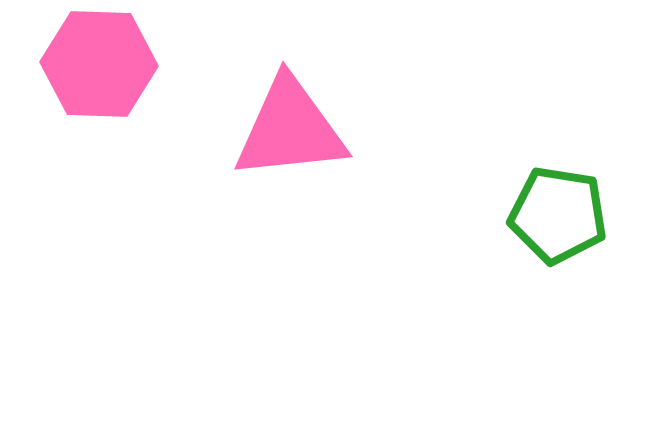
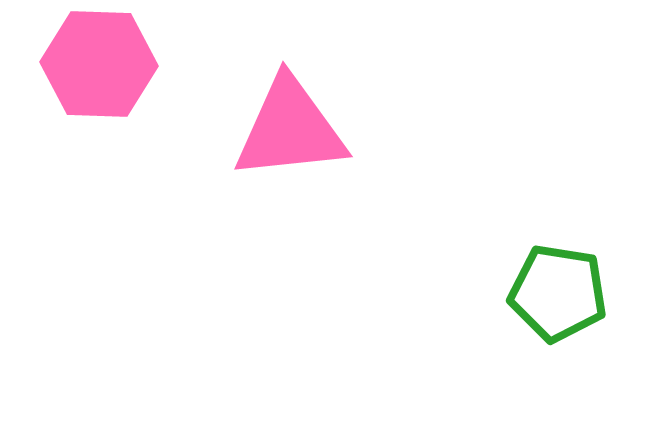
green pentagon: moved 78 px down
